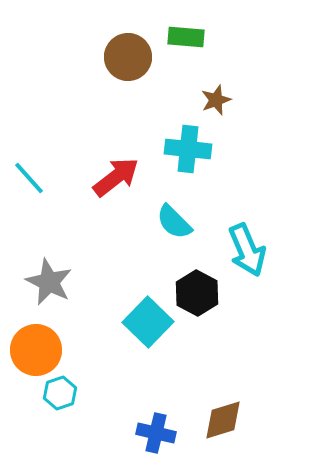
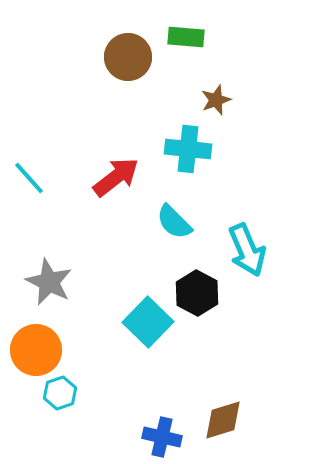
blue cross: moved 6 px right, 4 px down
